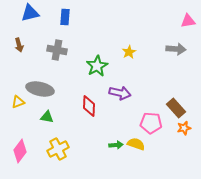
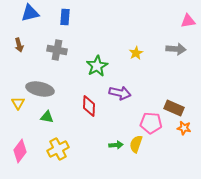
yellow star: moved 7 px right, 1 px down
yellow triangle: moved 1 px down; rotated 40 degrees counterclockwise
brown rectangle: moved 2 px left; rotated 24 degrees counterclockwise
orange star: rotated 24 degrees clockwise
yellow semicircle: rotated 90 degrees counterclockwise
